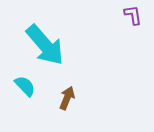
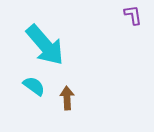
cyan semicircle: moved 9 px right; rotated 10 degrees counterclockwise
brown arrow: rotated 25 degrees counterclockwise
